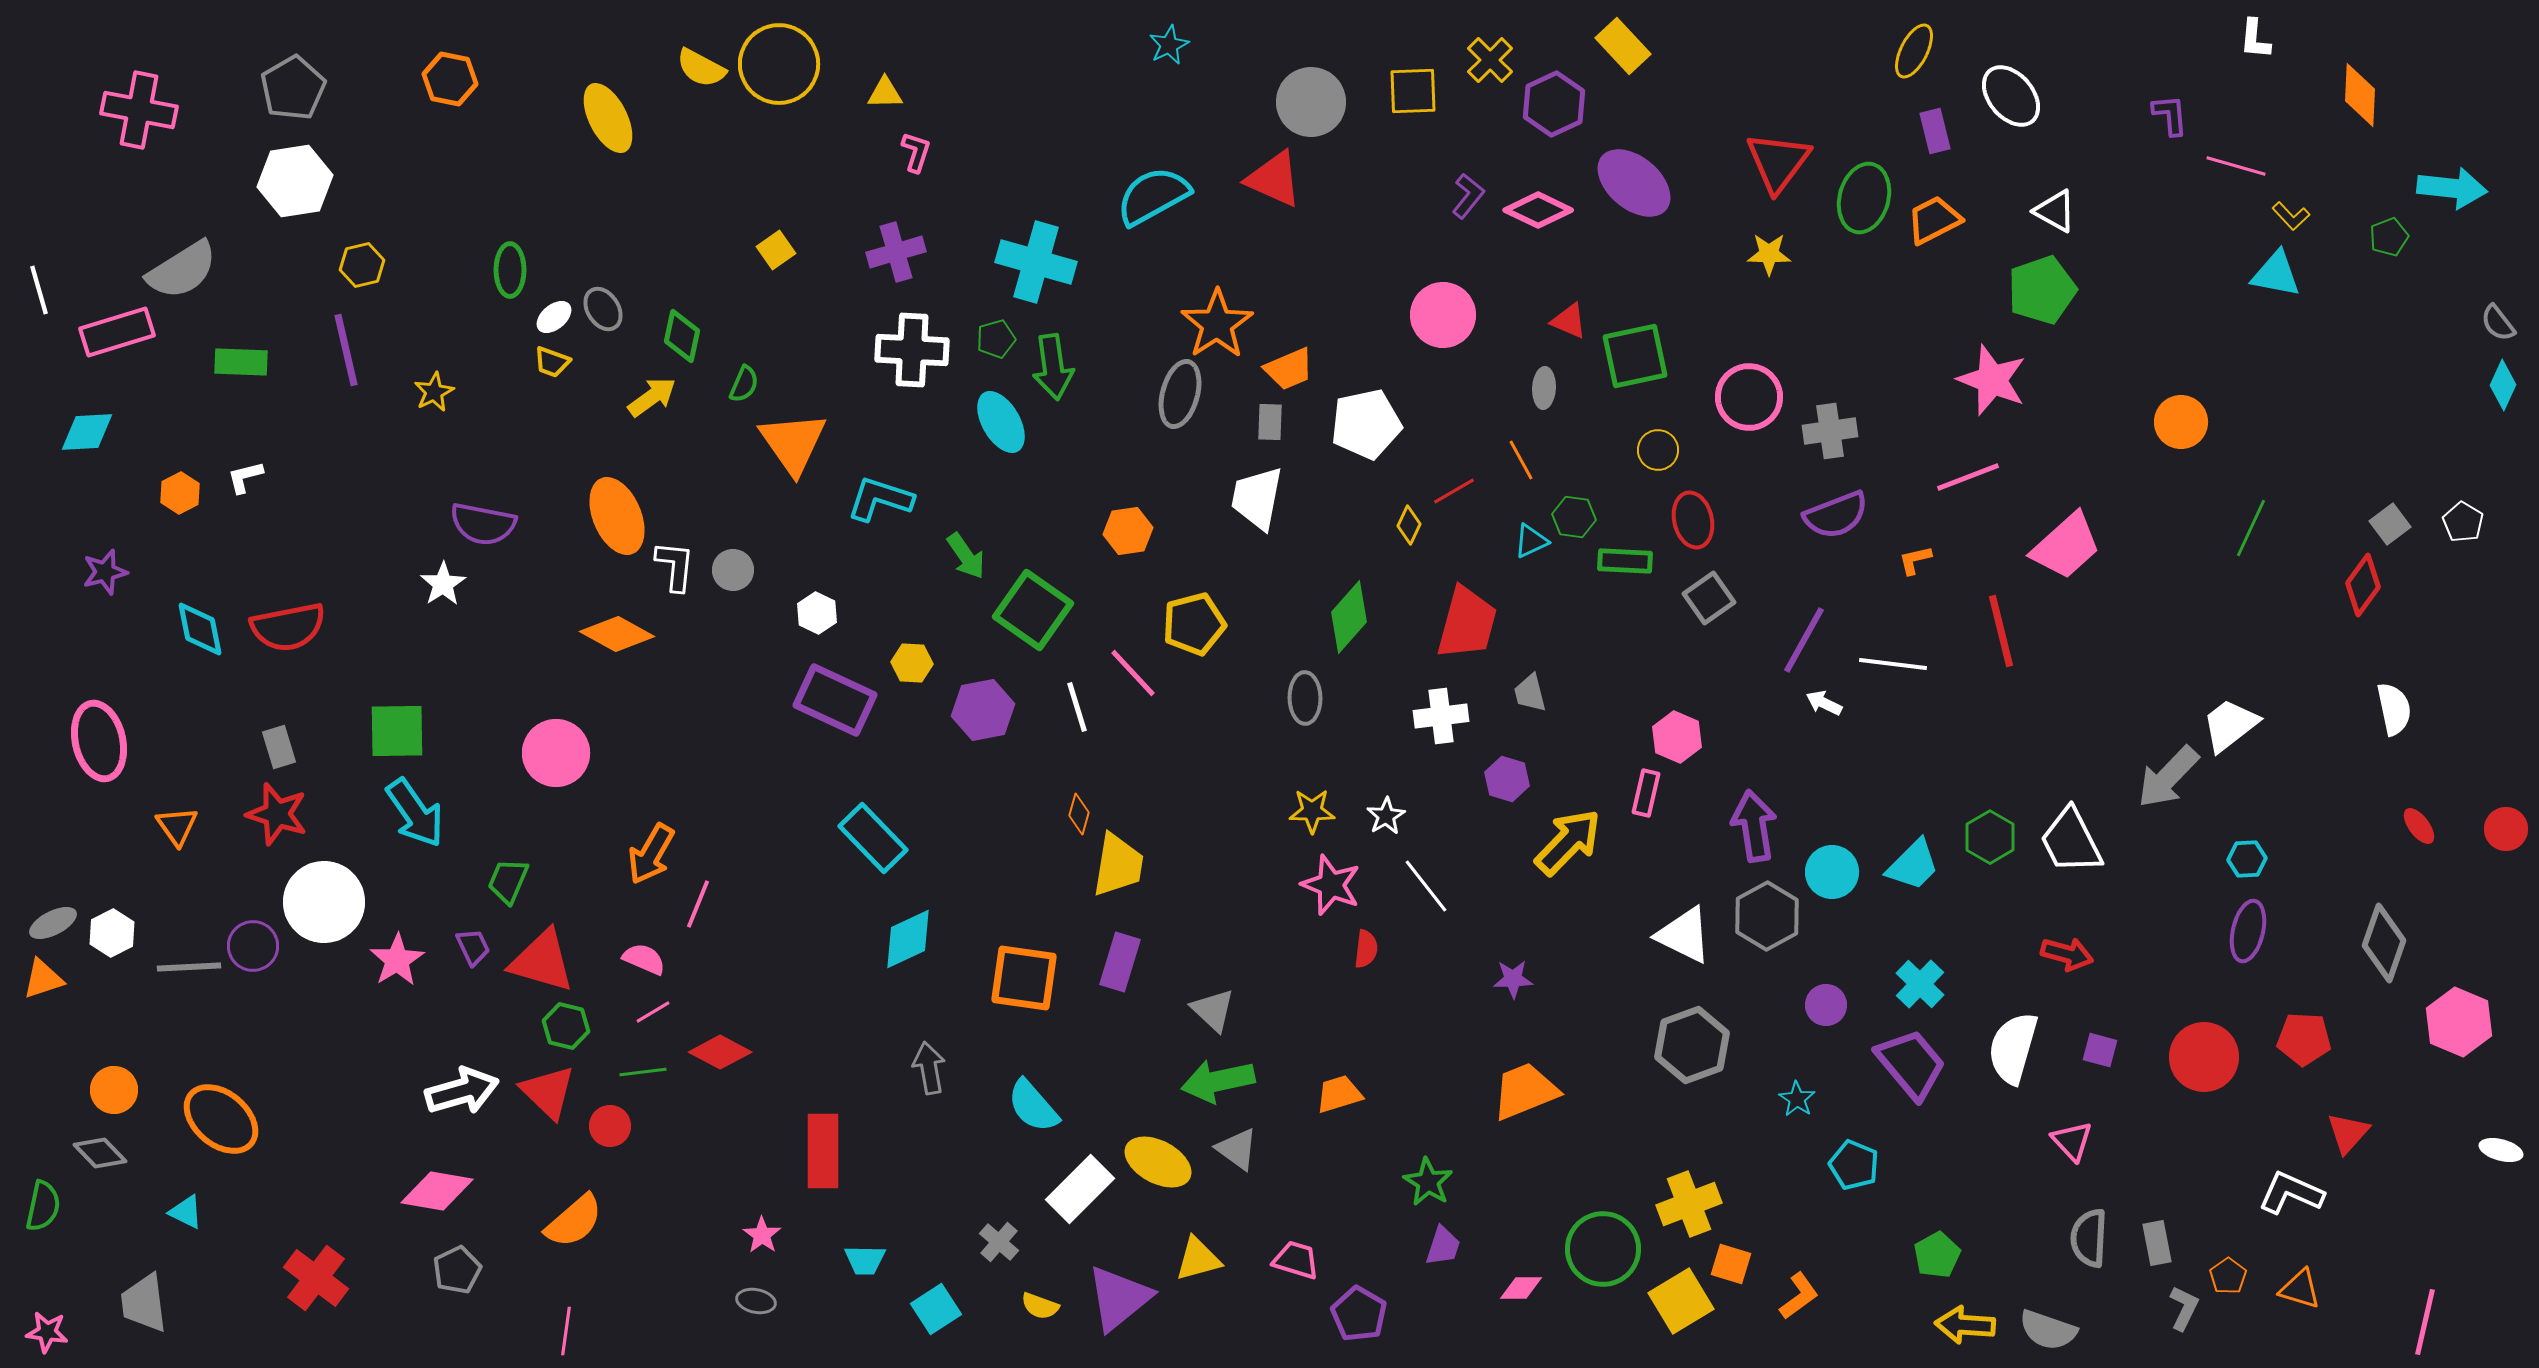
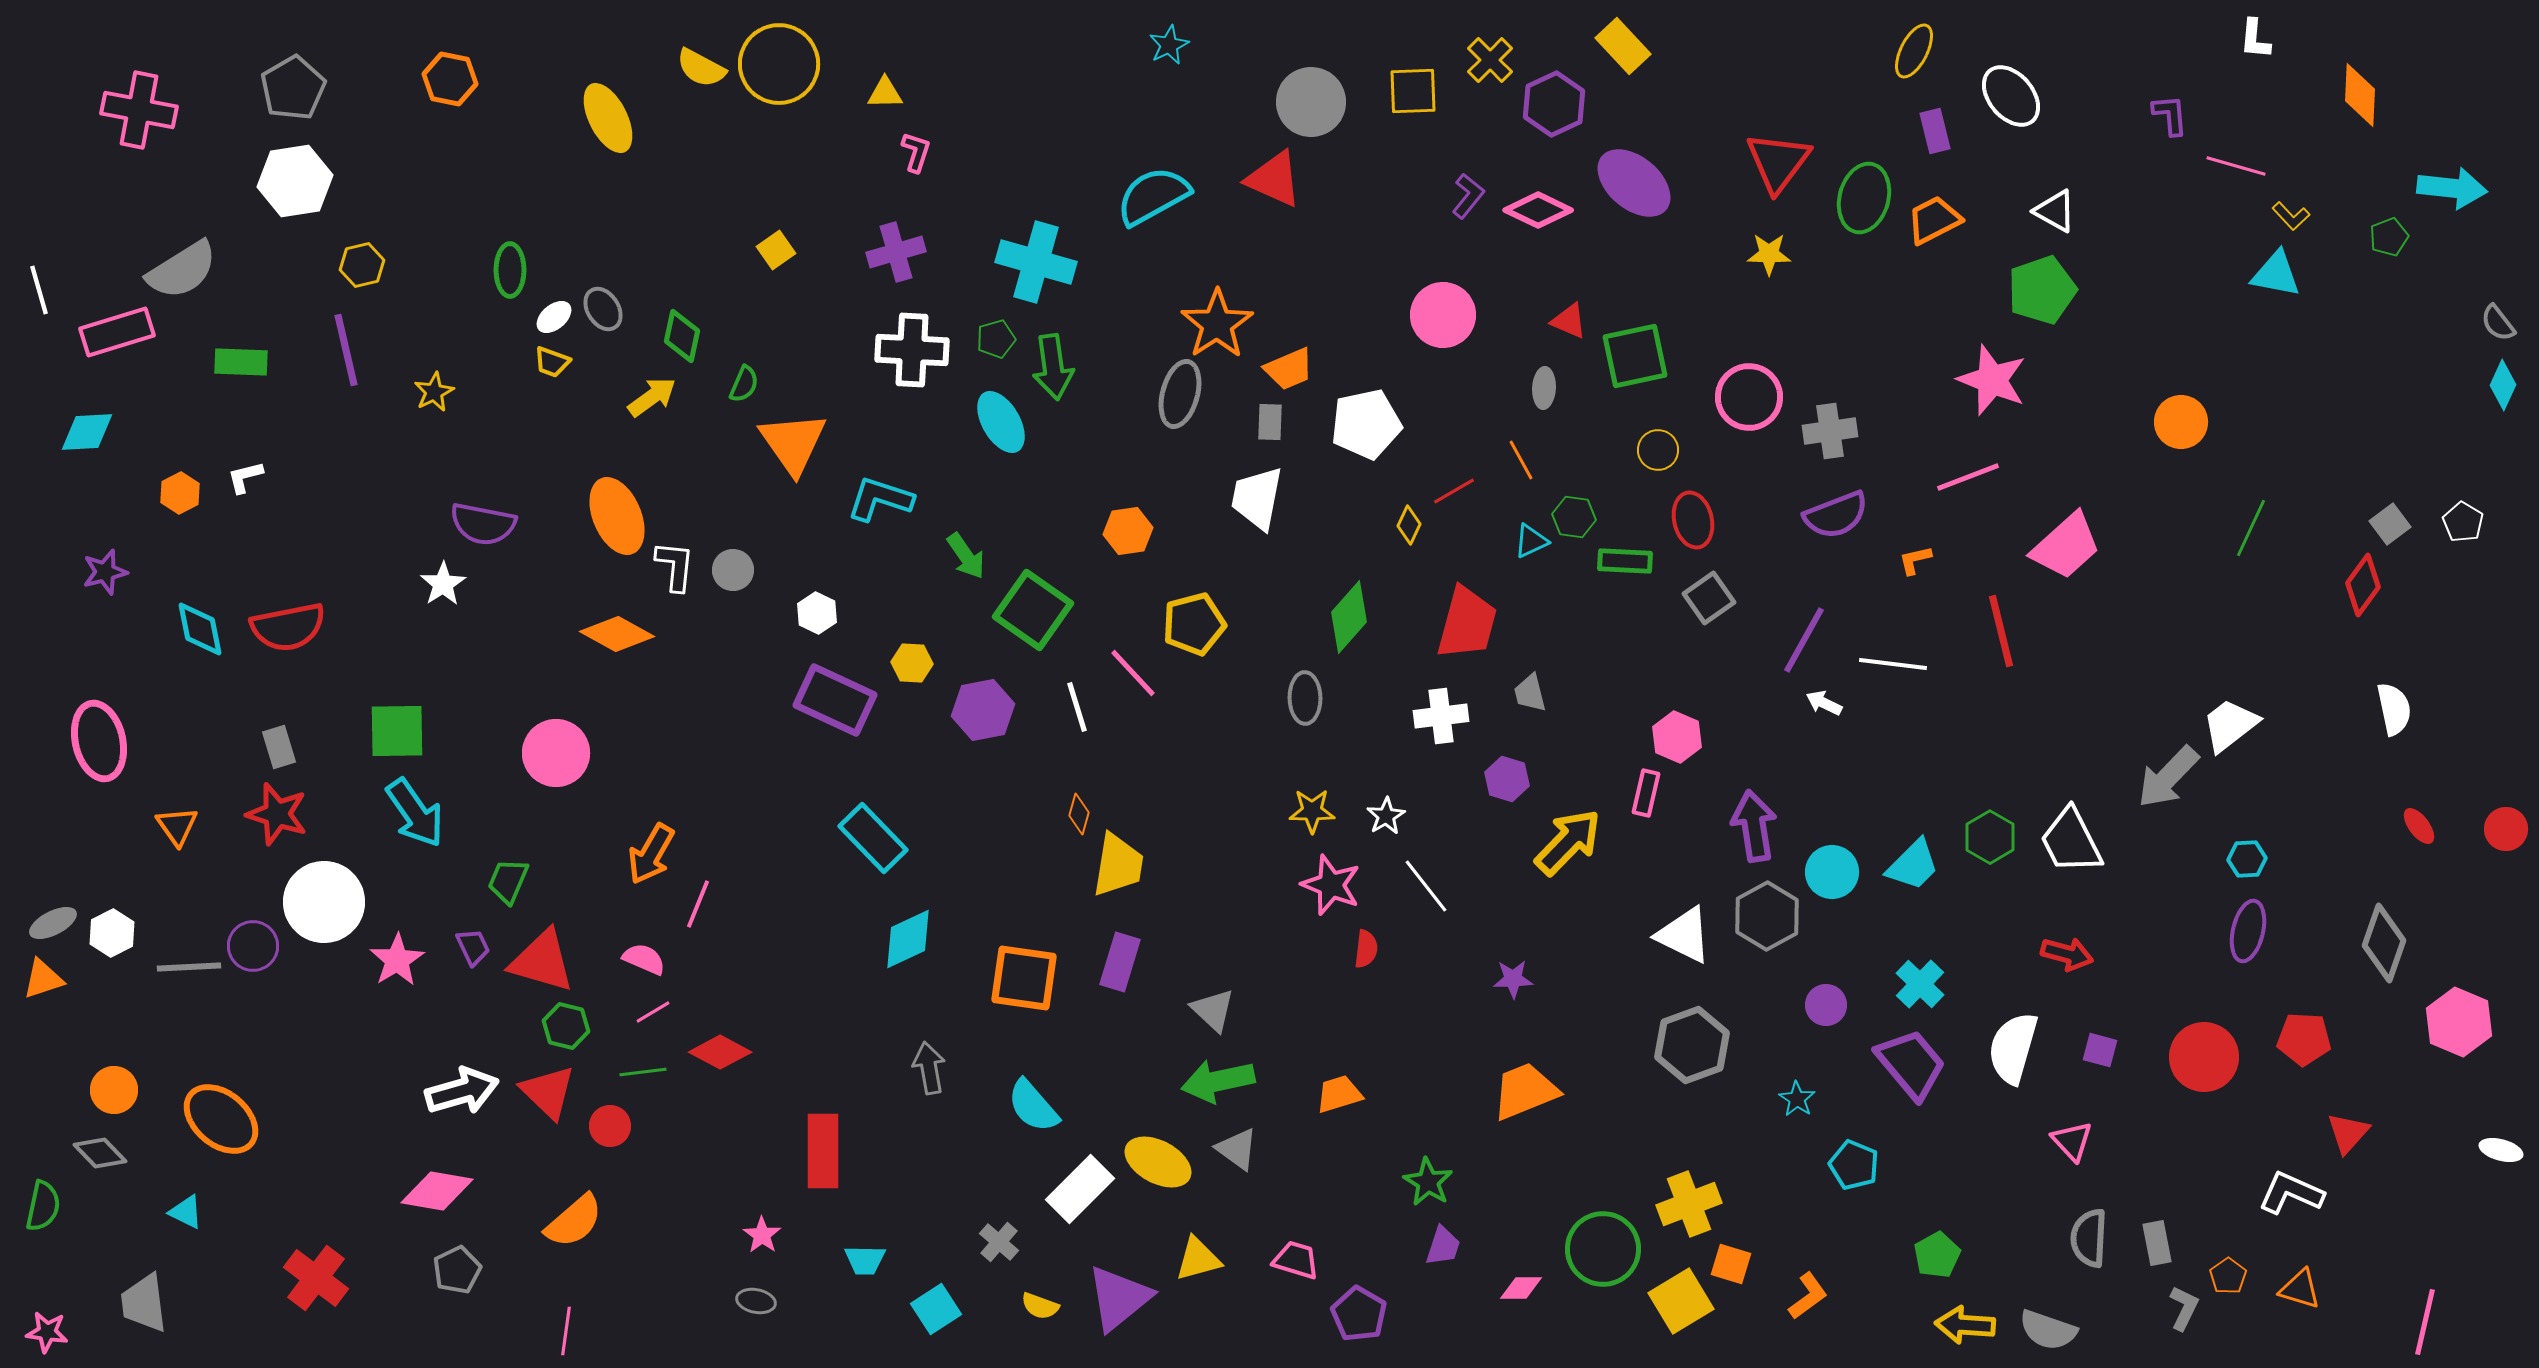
orange L-shape at (1799, 1296): moved 9 px right
